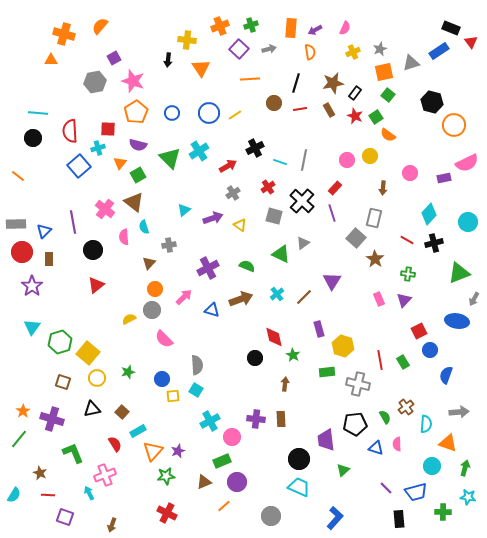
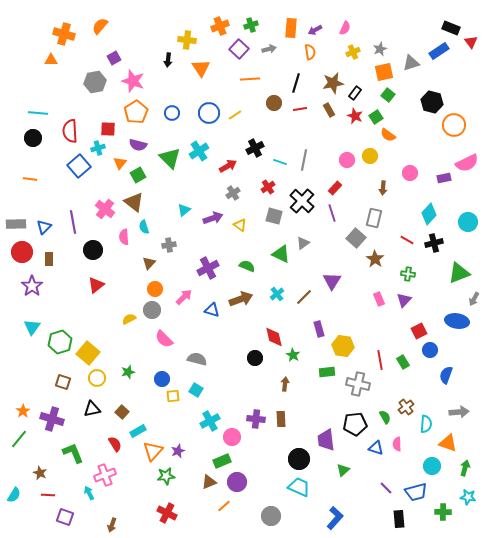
orange line at (18, 176): moved 12 px right, 3 px down; rotated 32 degrees counterclockwise
blue triangle at (44, 231): moved 4 px up
yellow hexagon at (343, 346): rotated 10 degrees counterclockwise
gray semicircle at (197, 365): moved 6 px up; rotated 72 degrees counterclockwise
brown triangle at (204, 482): moved 5 px right
